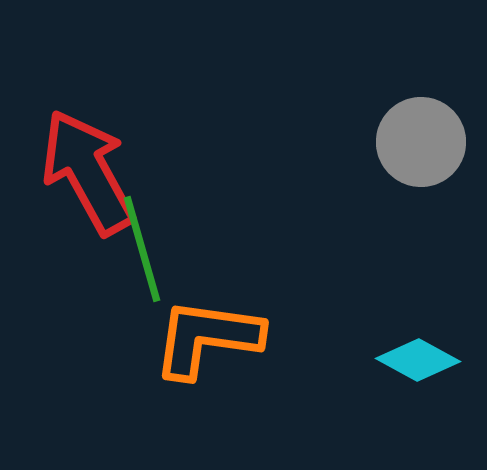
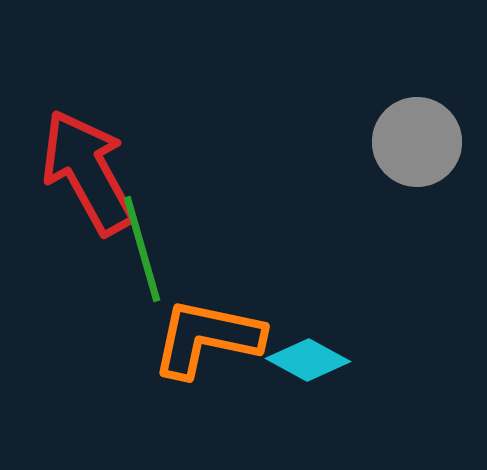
gray circle: moved 4 px left
orange L-shape: rotated 4 degrees clockwise
cyan diamond: moved 110 px left
